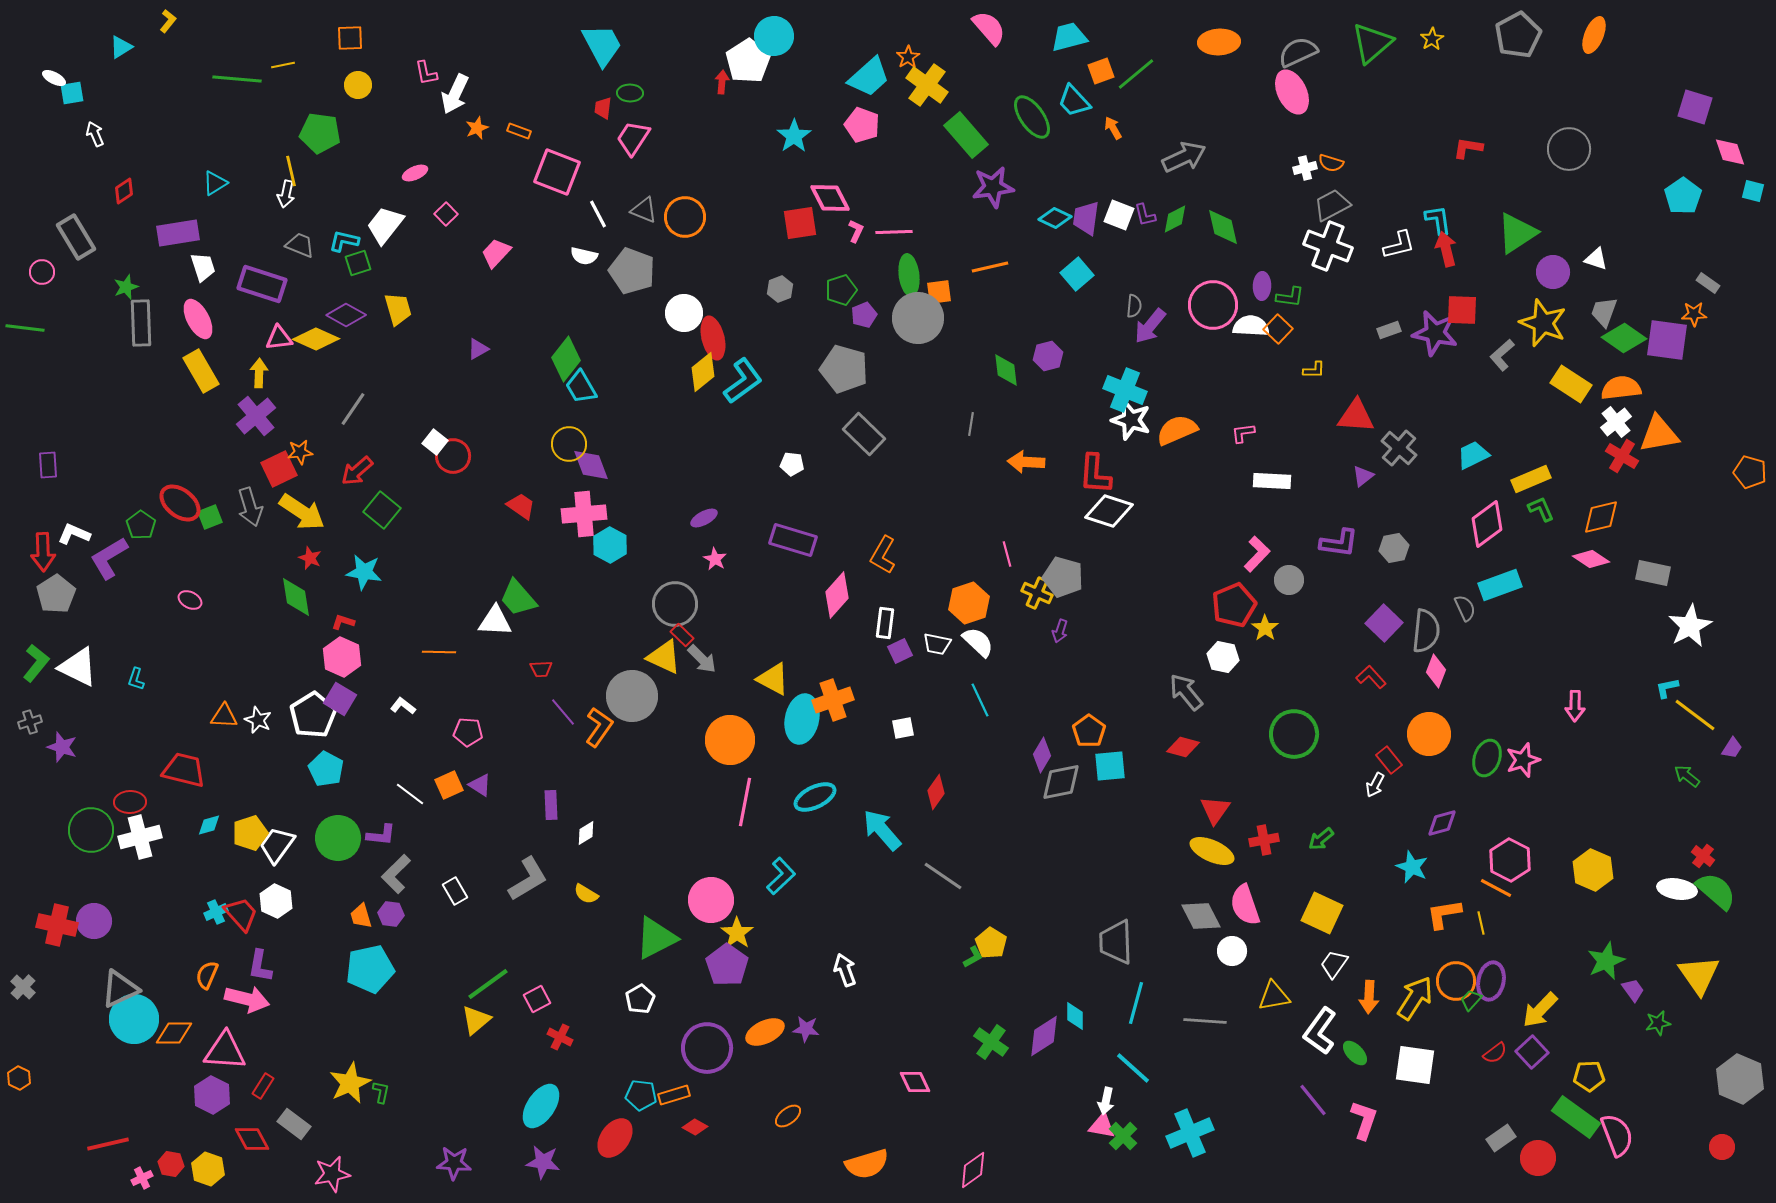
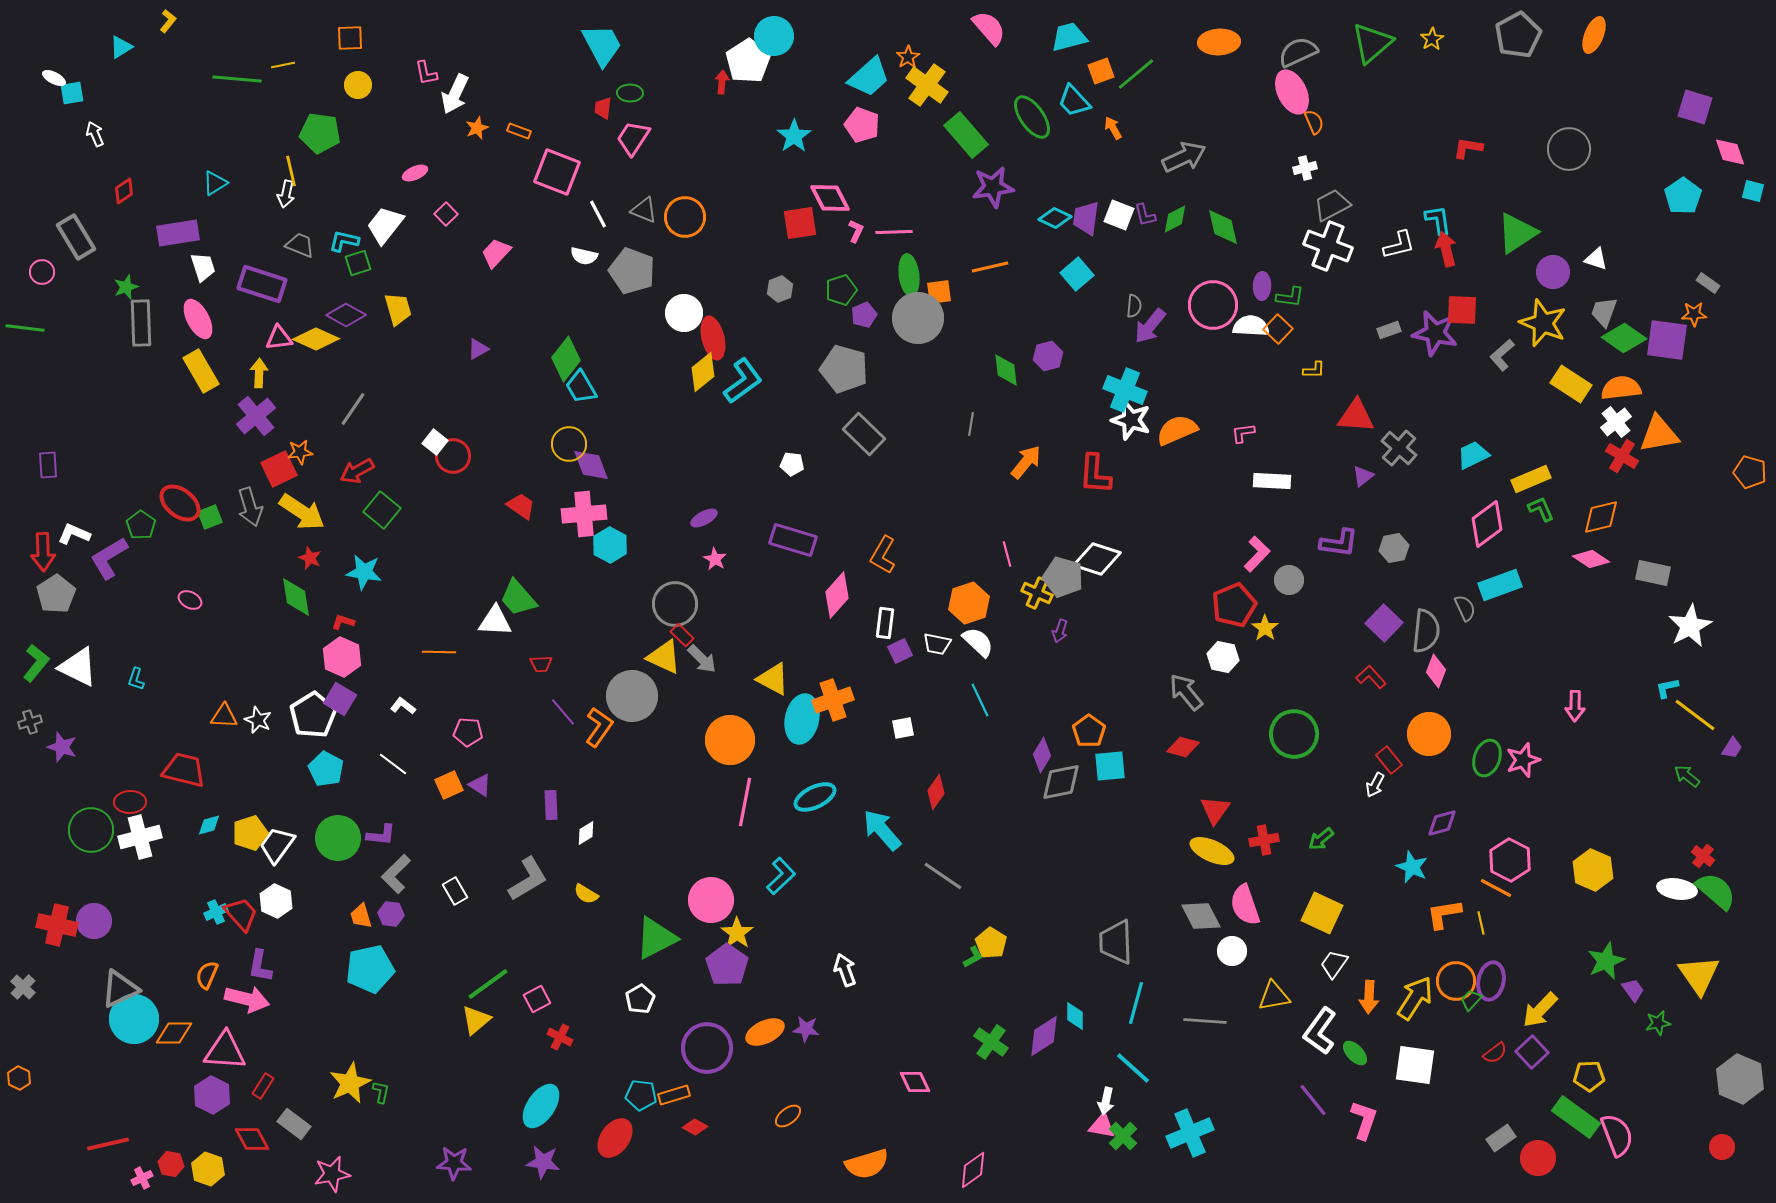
orange semicircle at (1331, 163): moved 17 px left, 41 px up; rotated 130 degrees counterclockwise
orange arrow at (1026, 462): rotated 126 degrees clockwise
red arrow at (357, 471): rotated 12 degrees clockwise
white diamond at (1109, 511): moved 12 px left, 48 px down
red trapezoid at (541, 669): moved 5 px up
white line at (410, 794): moved 17 px left, 30 px up
